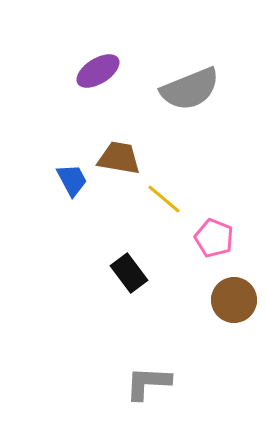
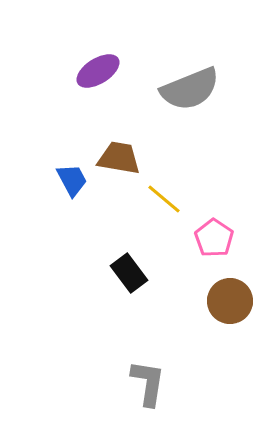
pink pentagon: rotated 12 degrees clockwise
brown circle: moved 4 px left, 1 px down
gray L-shape: rotated 96 degrees clockwise
